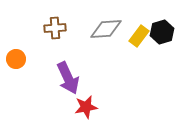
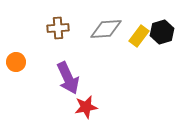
brown cross: moved 3 px right
orange circle: moved 3 px down
